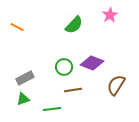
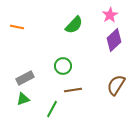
orange line: rotated 16 degrees counterclockwise
purple diamond: moved 22 px right, 23 px up; rotated 65 degrees counterclockwise
green circle: moved 1 px left, 1 px up
green line: rotated 54 degrees counterclockwise
